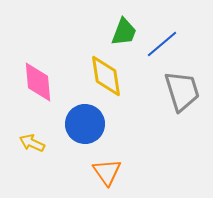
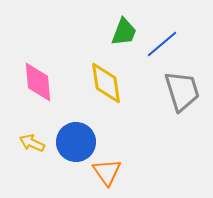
yellow diamond: moved 7 px down
blue circle: moved 9 px left, 18 px down
